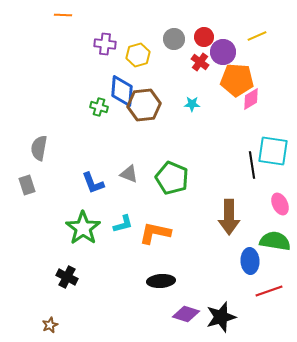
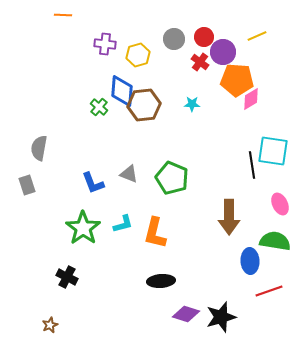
green cross: rotated 24 degrees clockwise
orange L-shape: rotated 88 degrees counterclockwise
